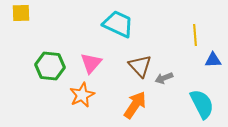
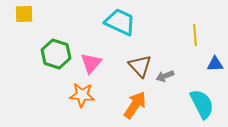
yellow square: moved 3 px right, 1 px down
cyan trapezoid: moved 2 px right, 2 px up
blue triangle: moved 2 px right, 4 px down
green hexagon: moved 6 px right, 12 px up; rotated 12 degrees clockwise
gray arrow: moved 1 px right, 2 px up
orange star: rotated 30 degrees clockwise
